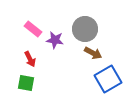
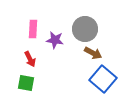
pink rectangle: rotated 54 degrees clockwise
blue square: moved 5 px left; rotated 20 degrees counterclockwise
